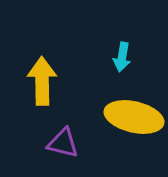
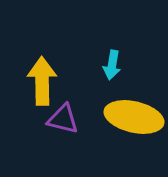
cyan arrow: moved 10 px left, 8 px down
purple triangle: moved 24 px up
